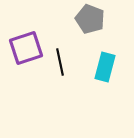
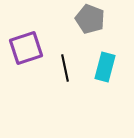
black line: moved 5 px right, 6 px down
